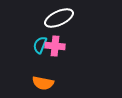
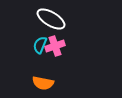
white ellipse: moved 8 px left, 1 px down; rotated 56 degrees clockwise
pink cross: rotated 24 degrees counterclockwise
